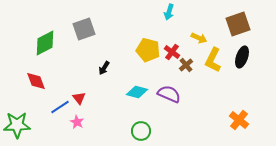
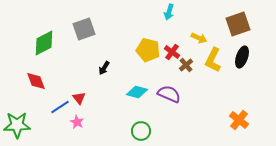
green diamond: moved 1 px left
